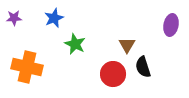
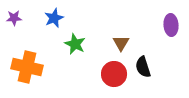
purple ellipse: rotated 15 degrees counterclockwise
brown triangle: moved 6 px left, 2 px up
red circle: moved 1 px right
